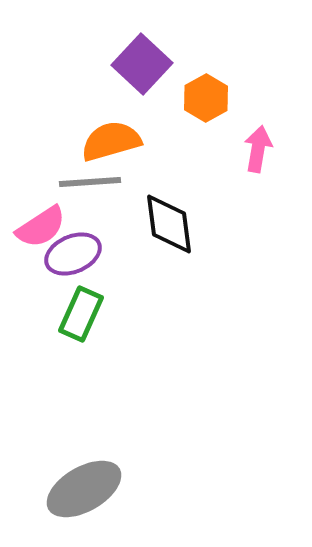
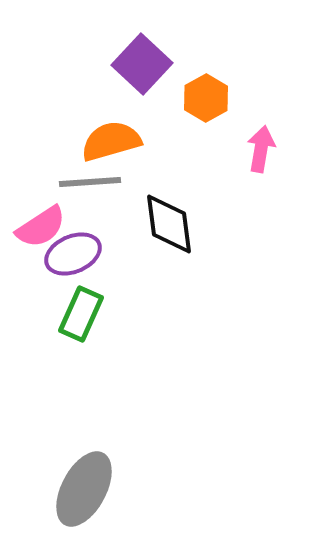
pink arrow: moved 3 px right
gray ellipse: rotated 32 degrees counterclockwise
